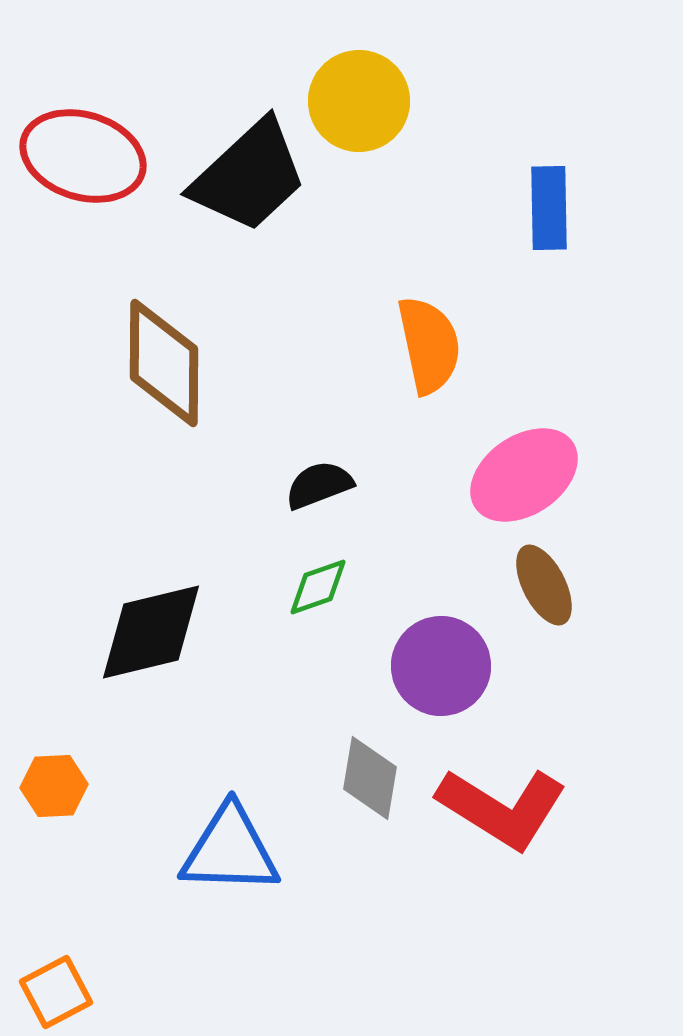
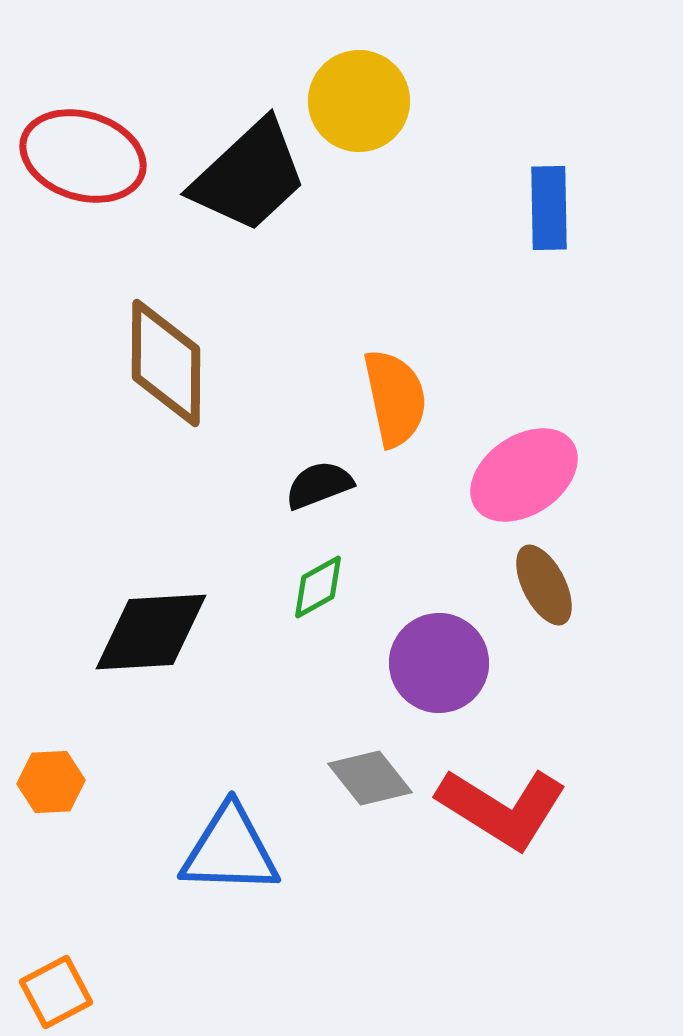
orange semicircle: moved 34 px left, 53 px down
brown diamond: moved 2 px right
green diamond: rotated 10 degrees counterclockwise
black diamond: rotated 10 degrees clockwise
purple circle: moved 2 px left, 3 px up
gray diamond: rotated 48 degrees counterclockwise
orange hexagon: moved 3 px left, 4 px up
